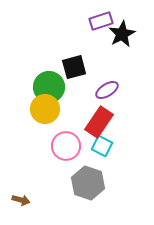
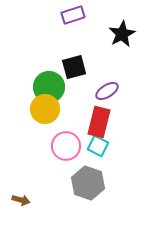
purple rectangle: moved 28 px left, 6 px up
purple ellipse: moved 1 px down
red rectangle: rotated 20 degrees counterclockwise
cyan square: moved 4 px left
